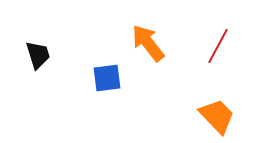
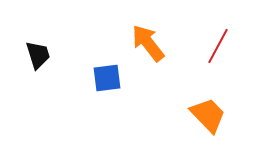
orange trapezoid: moved 9 px left, 1 px up
